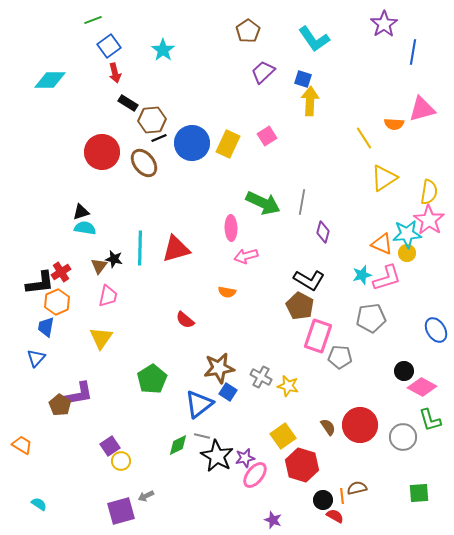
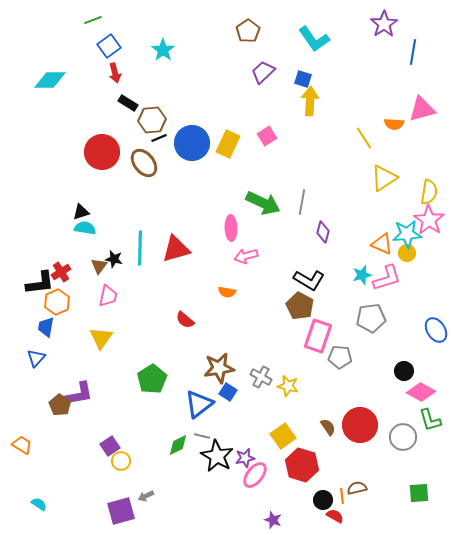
pink diamond at (422, 387): moved 1 px left, 5 px down
